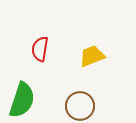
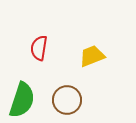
red semicircle: moved 1 px left, 1 px up
brown circle: moved 13 px left, 6 px up
